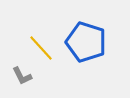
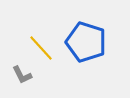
gray L-shape: moved 1 px up
